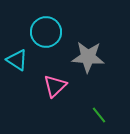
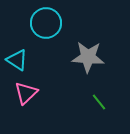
cyan circle: moved 9 px up
pink triangle: moved 29 px left, 7 px down
green line: moved 13 px up
